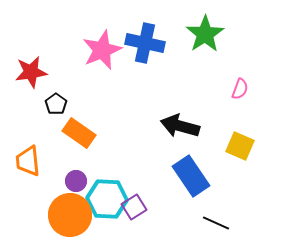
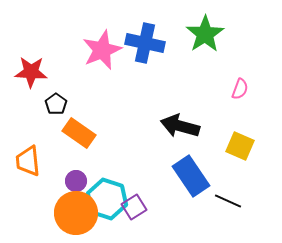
red star: rotated 12 degrees clockwise
cyan hexagon: rotated 15 degrees clockwise
orange circle: moved 6 px right, 2 px up
black line: moved 12 px right, 22 px up
